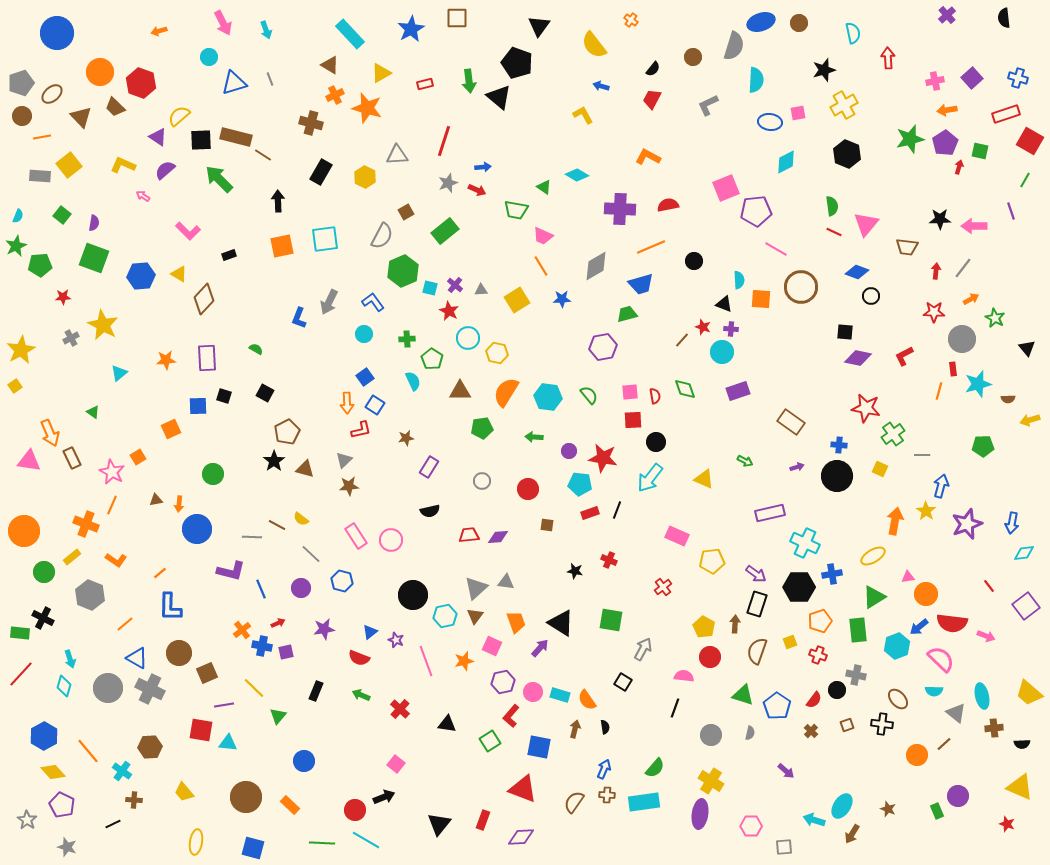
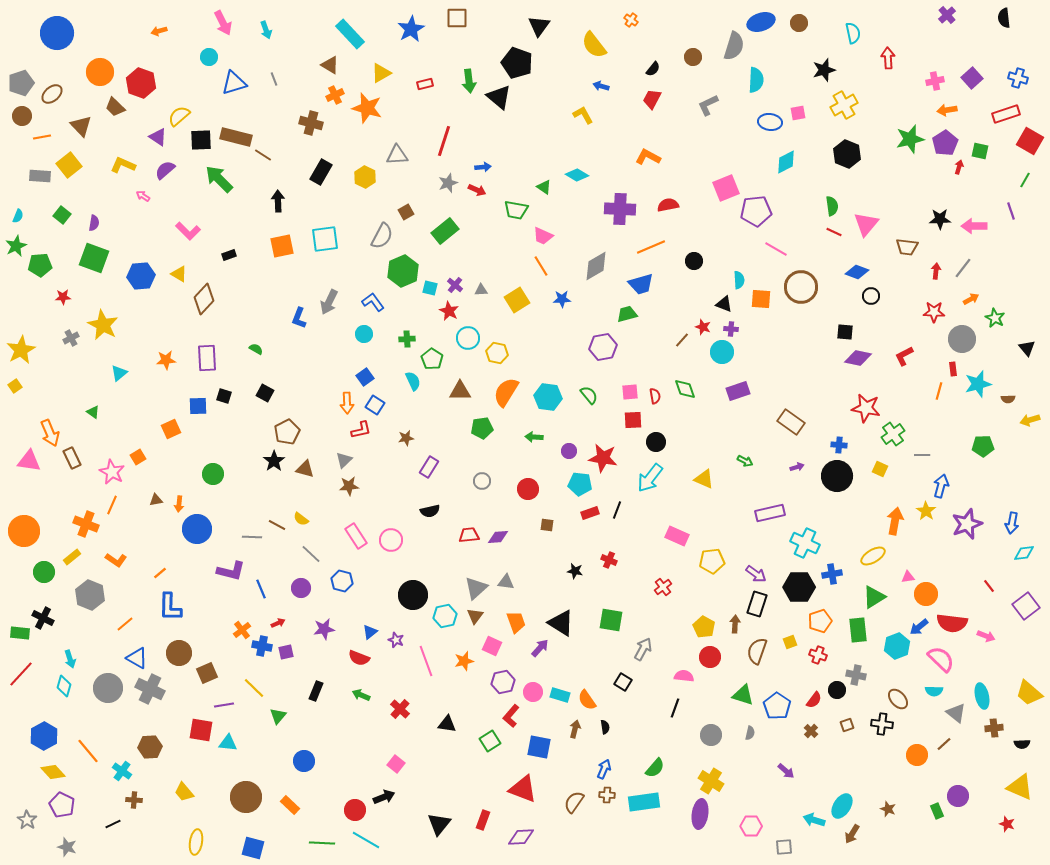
gray line at (270, 79): moved 4 px right
brown triangle at (81, 117): moved 9 px down
